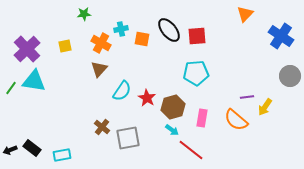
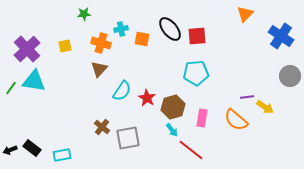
black ellipse: moved 1 px right, 1 px up
orange cross: rotated 12 degrees counterclockwise
yellow arrow: rotated 90 degrees counterclockwise
cyan arrow: rotated 16 degrees clockwise
